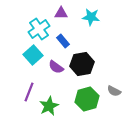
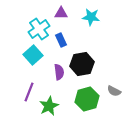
blue rectangle: moved 2 px left, 1 px up; rotated 16 degrees clockwise
purple semicircle: moved 3 px right, 5 px down; rotated 133 degrees counterclockwise
